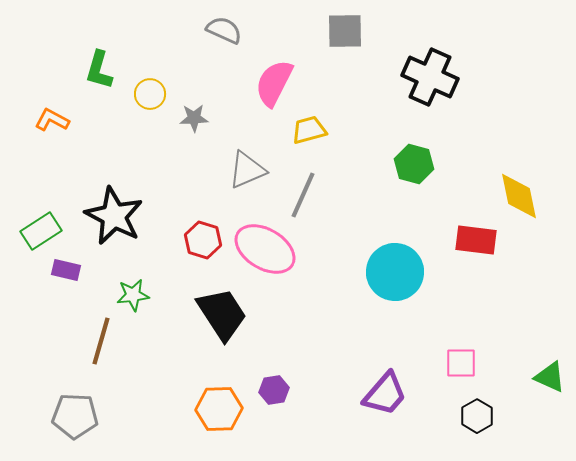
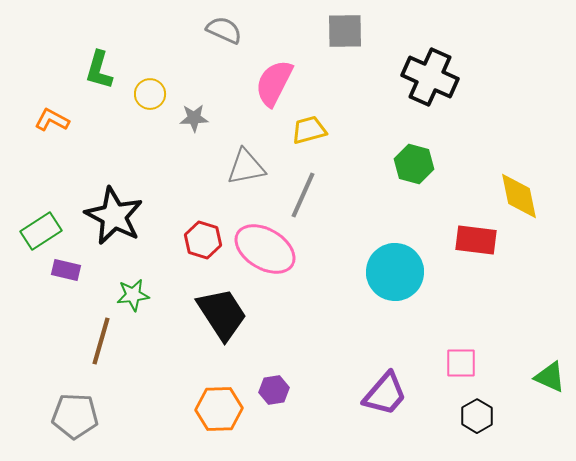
gray triangle: moved 1 px left, 3 px up; rotated 12 degrees clockwise
